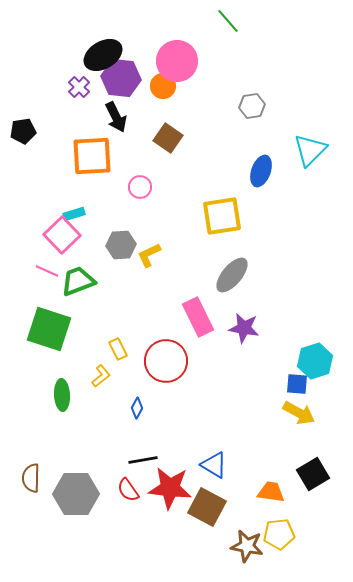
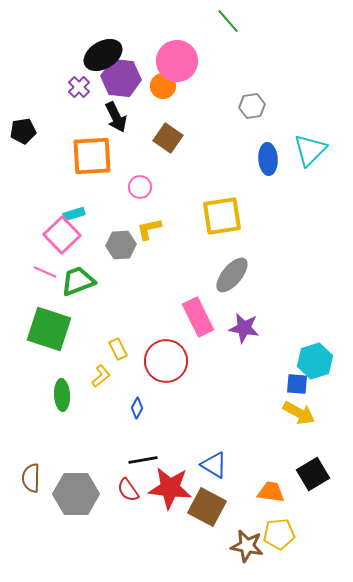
blue ellipse at (261, 171): moved 7 px right, 12 px up; rotated 24 degrees counterclockwise
yellow L-shape at (149, 255): moved 26 px up; rotated 12 degrees clockwise
pink line at (47, 271): moved 2 px left, 1 px down
